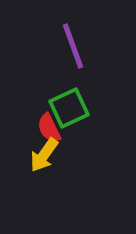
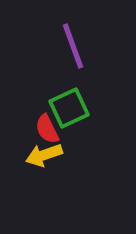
red semicircle: moved 2 px left, 1 px down
yellow arrow: rotated 36 degrees clockwise
